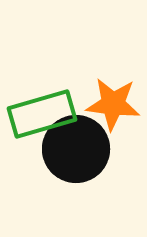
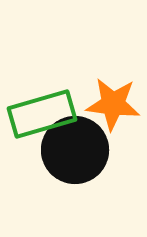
black circle: moved 1 px left, 1 px down
